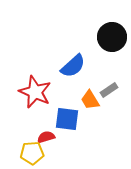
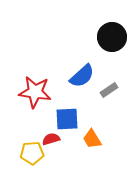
blue semicircle: moved 9 px right, 10 px down
red star: rotated 16 degrees counterclockwise
orange trapezoid: moved 2 px right, 39 px down
blue square: rotated 10 degrees counterclockwise
red semicircle: moved 5 px right, 2 px down
